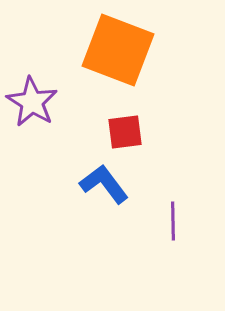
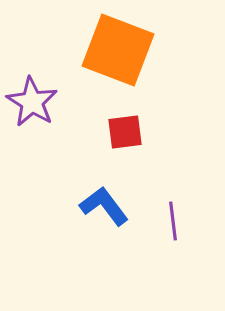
blue L-shape: moved 22 px down
purple line: rotated 6 degrees counterclockwise
